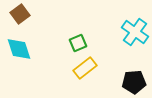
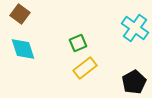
brown square: rotated 18 degrees counterclockwise
cyan cross: moved 4 px up
cyan diamond: moved 4 px right
black pentagon: rotated 25 degrees counterclockwise
